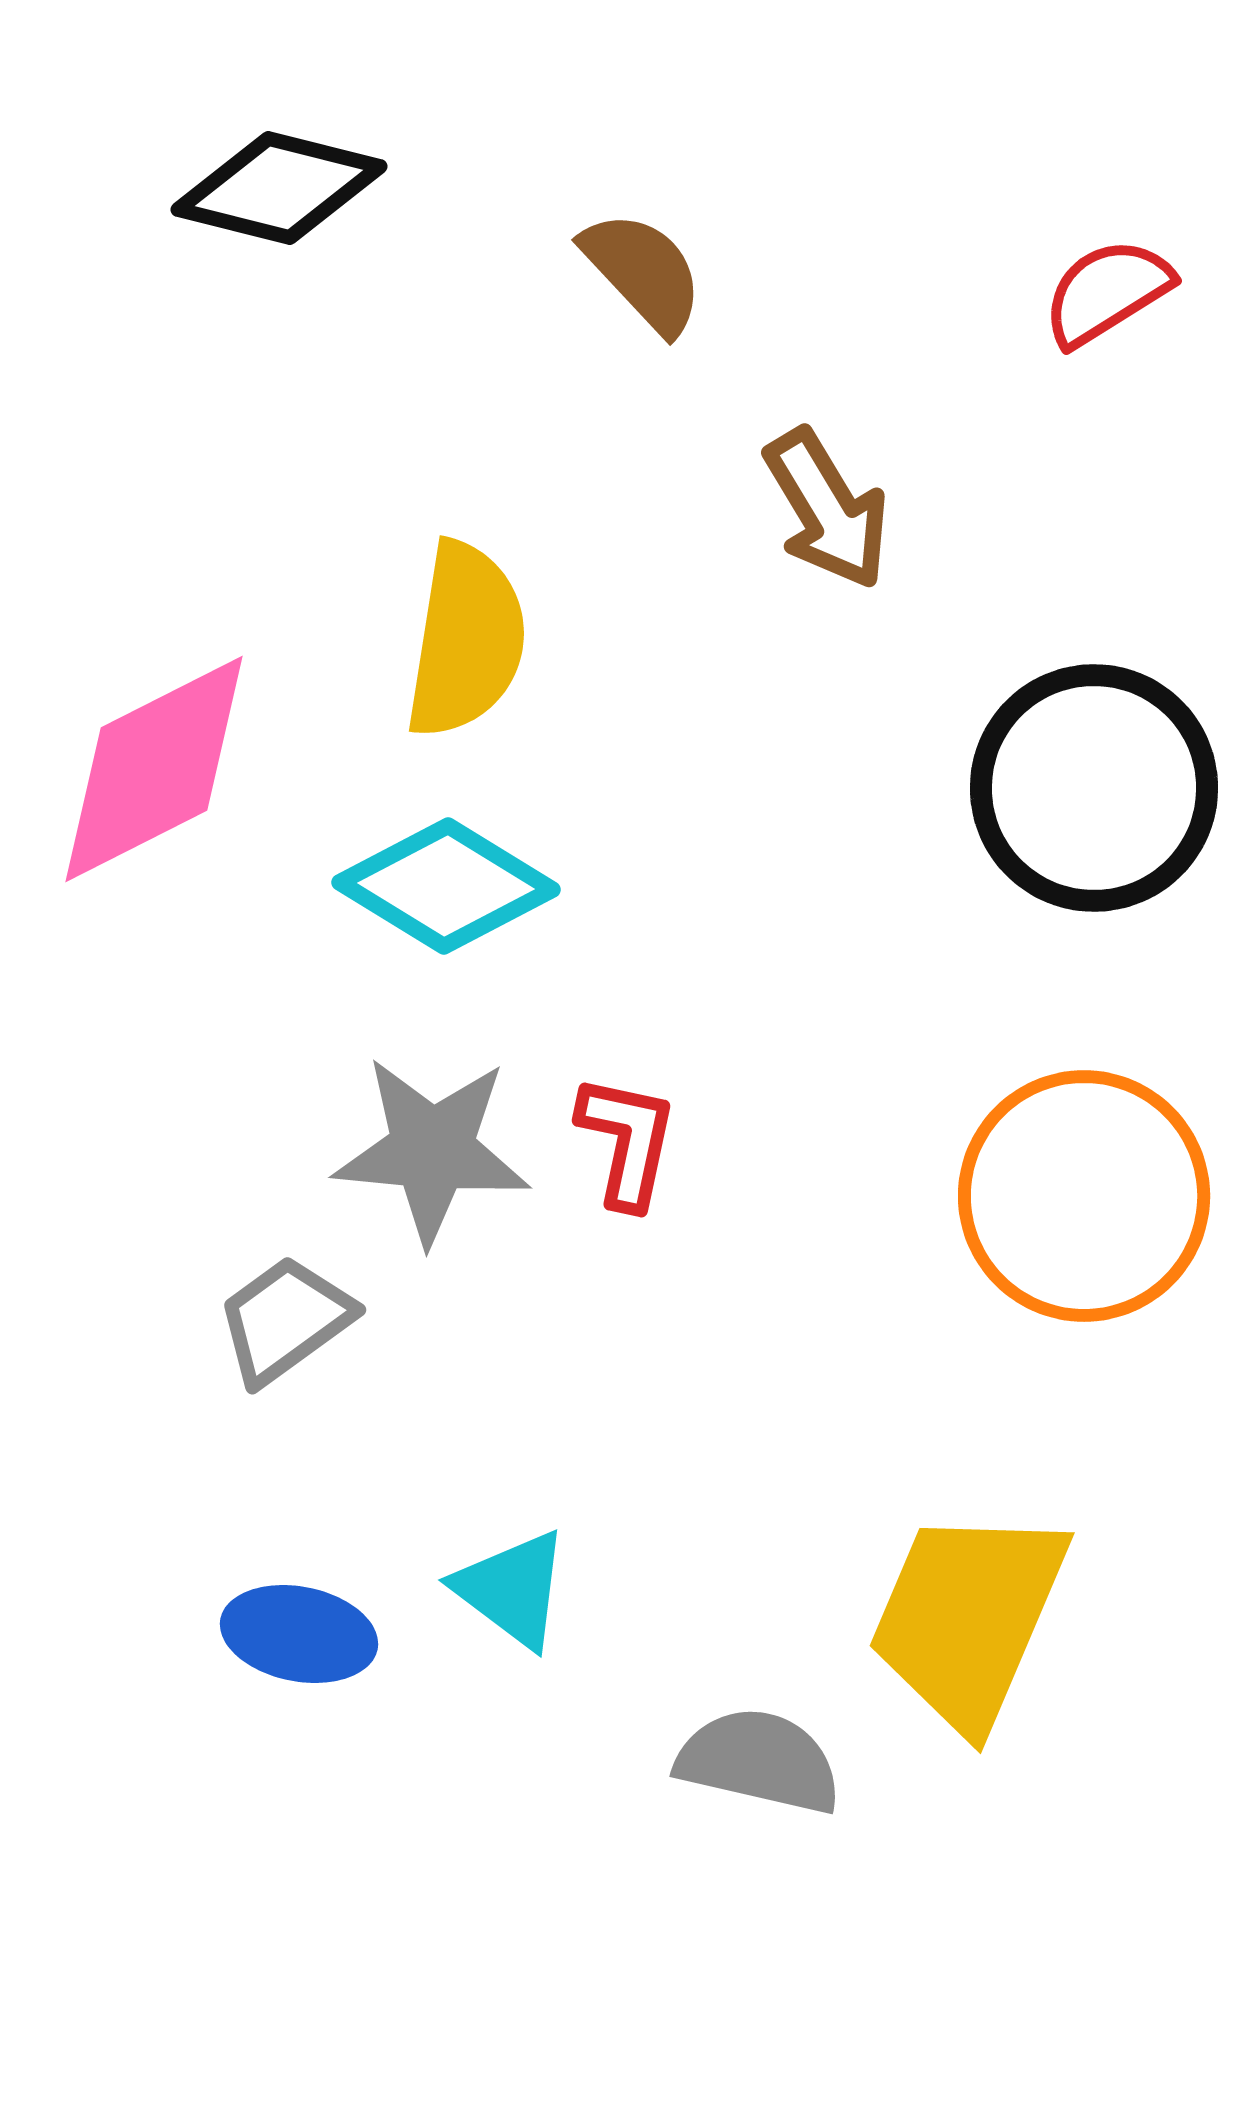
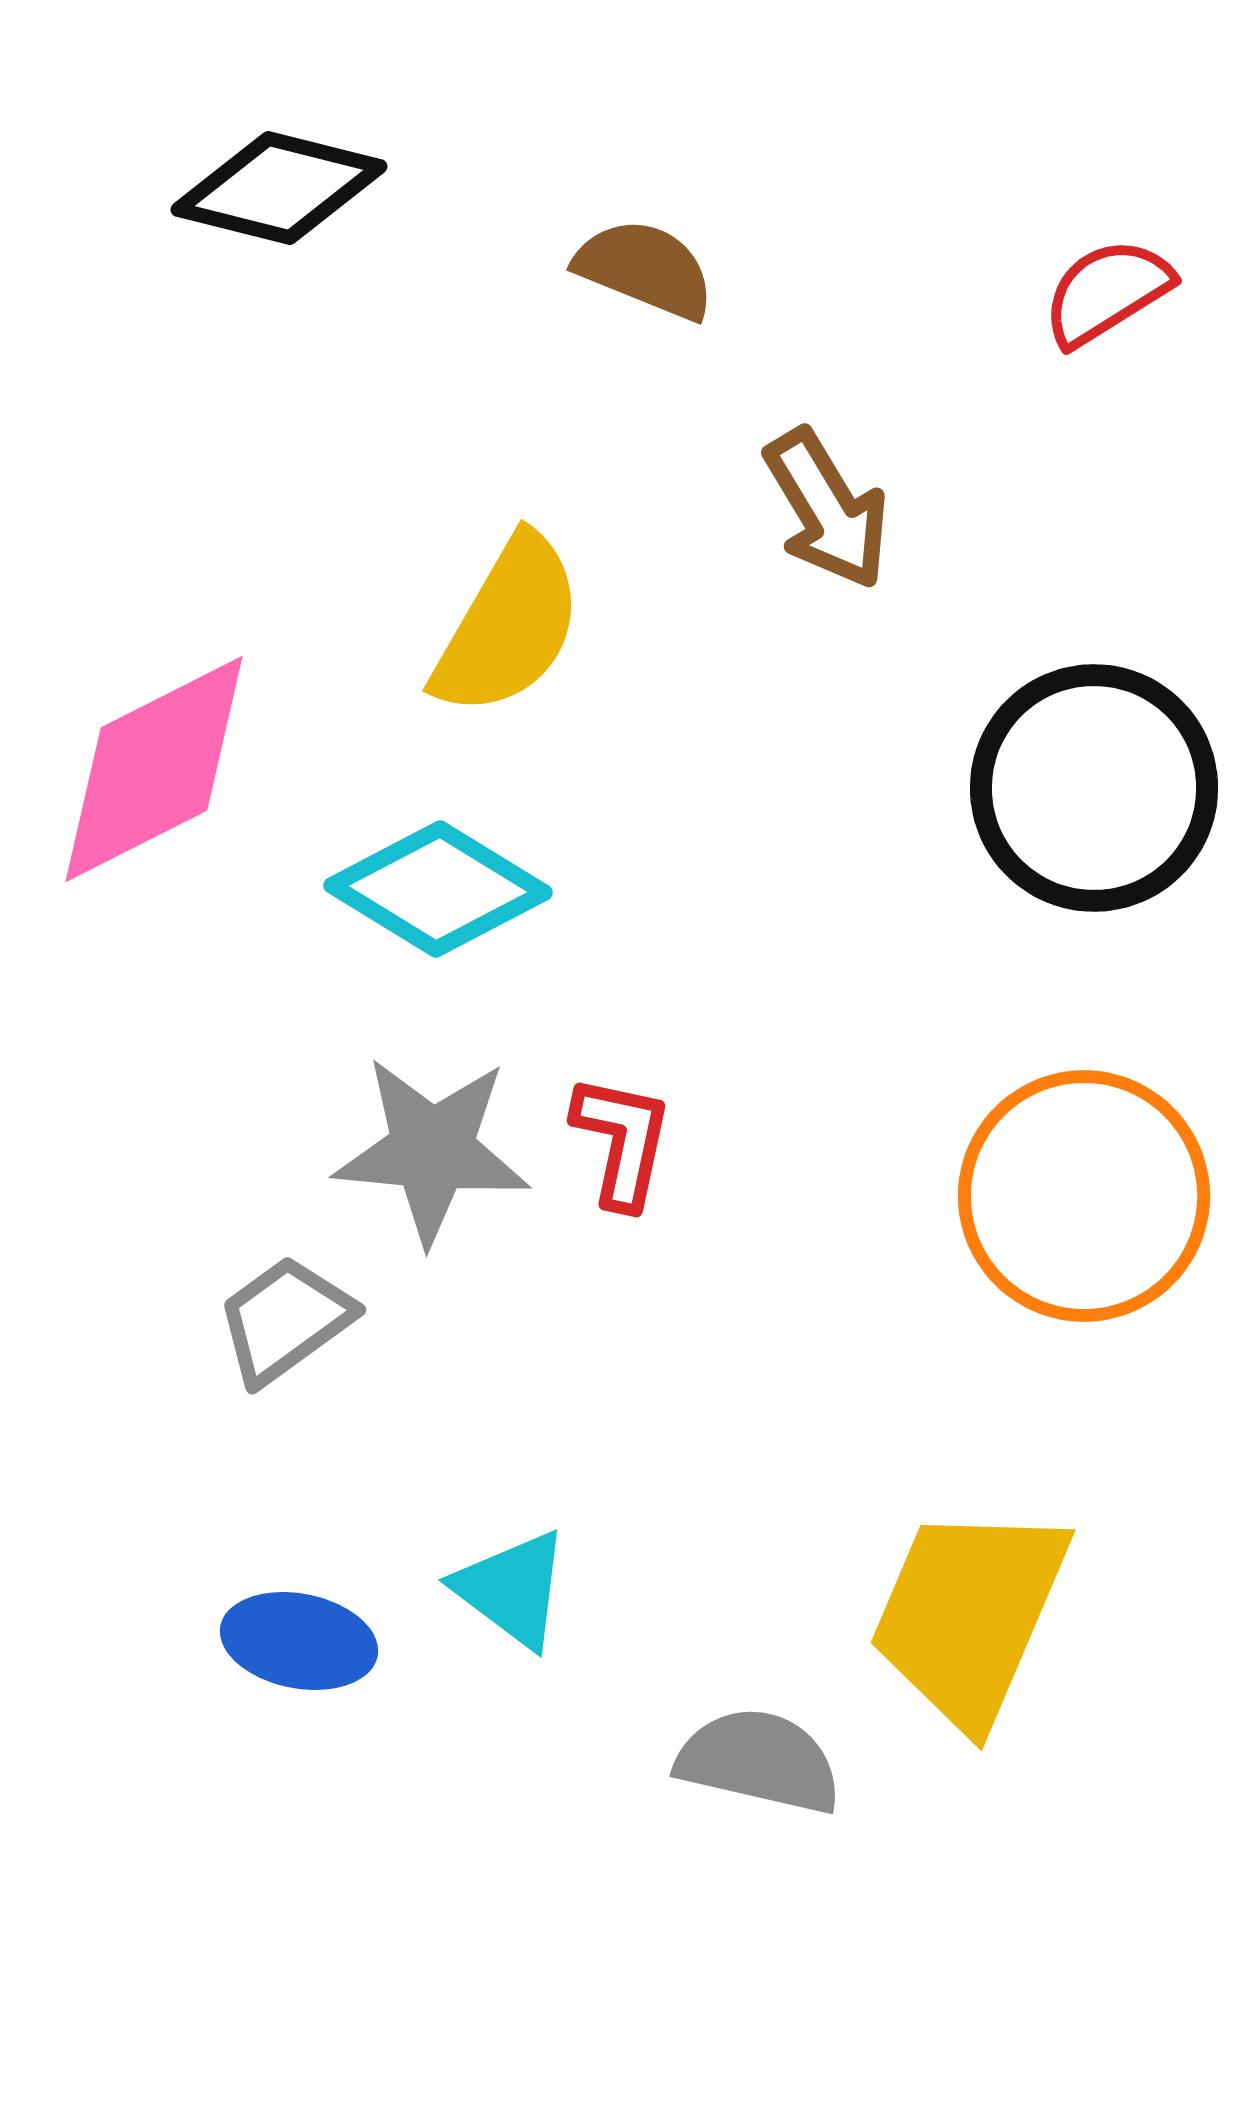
brown semicircle: moved 2 px right, 3 px up; rotated 25 degrees counterclockwise
yellow semicircle: moved 42 px right, 14 px up; rotated 21 degrees clockwise
cyan diamond: moved 8 px left, 3 px down
red L-shape: moved 5 px left
yellow trapezoid: moved 1 px right, 3 px up
blue ellipse: moved 7 px down
